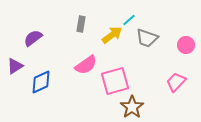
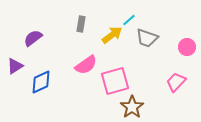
pink circle: moved 1 px right, 2 px down
